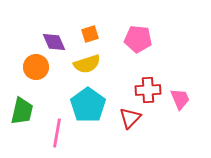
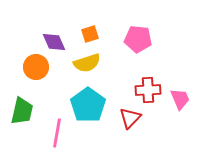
yellow semicircle: moved 1 px up
